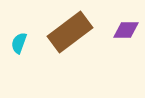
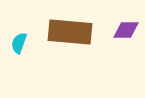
brown rectangle: rotated 42 degrees clockwise
